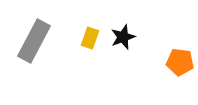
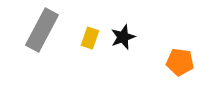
gray rectangle: moved 8 px right, 11 px up
